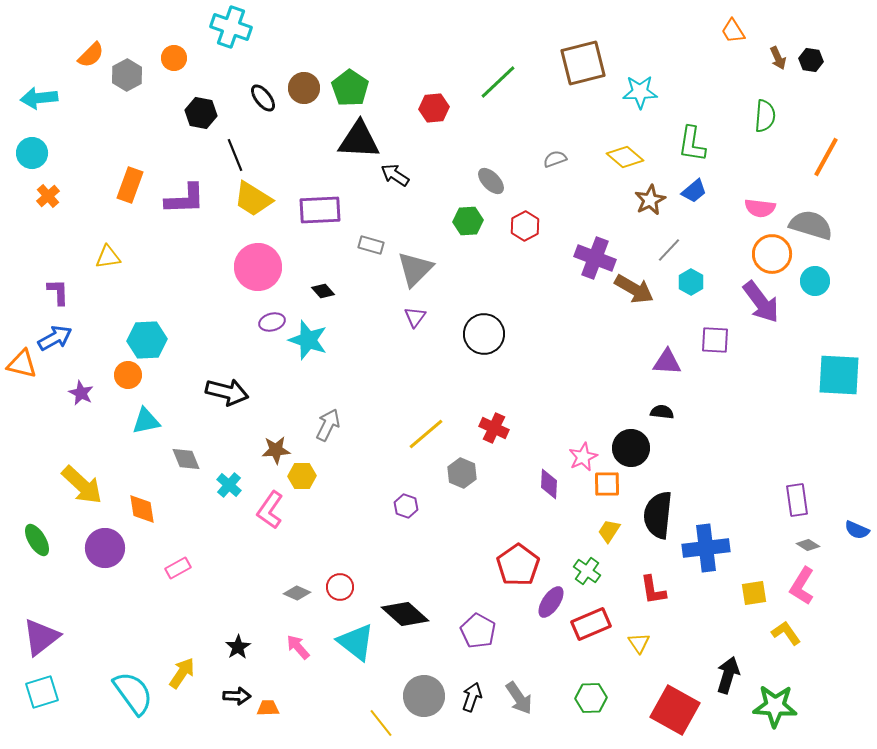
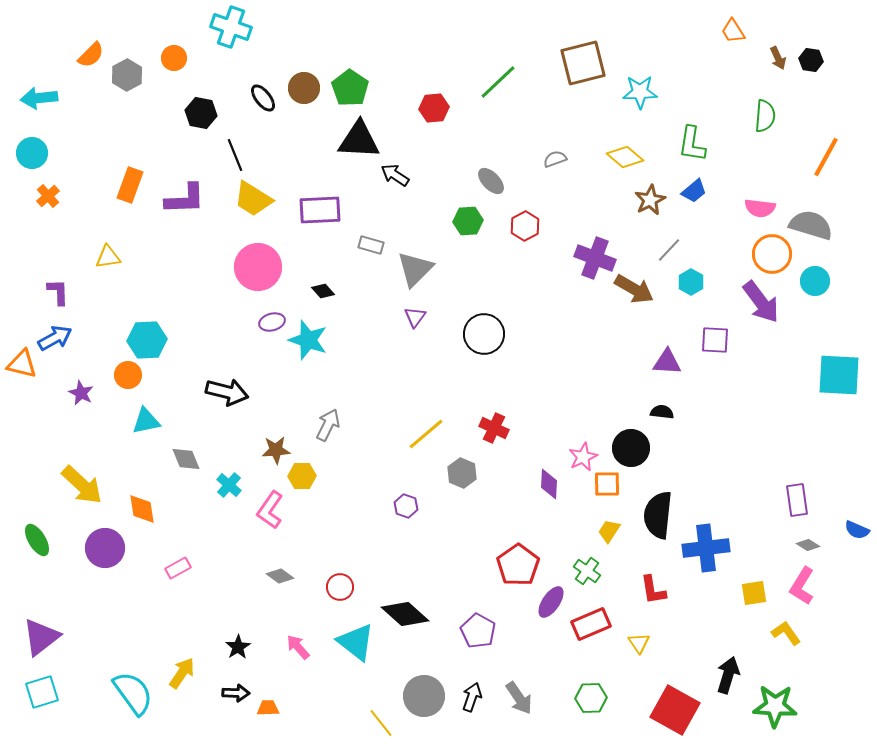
gray diamond at (297, 593): moved 17 px left, 17 px up; rotated 12 degrees clockwise
black arrow at (237, 696): moved 1 px left, 3 px up
